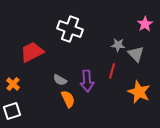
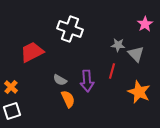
orange cross: moved 2 px left, 3 px down
